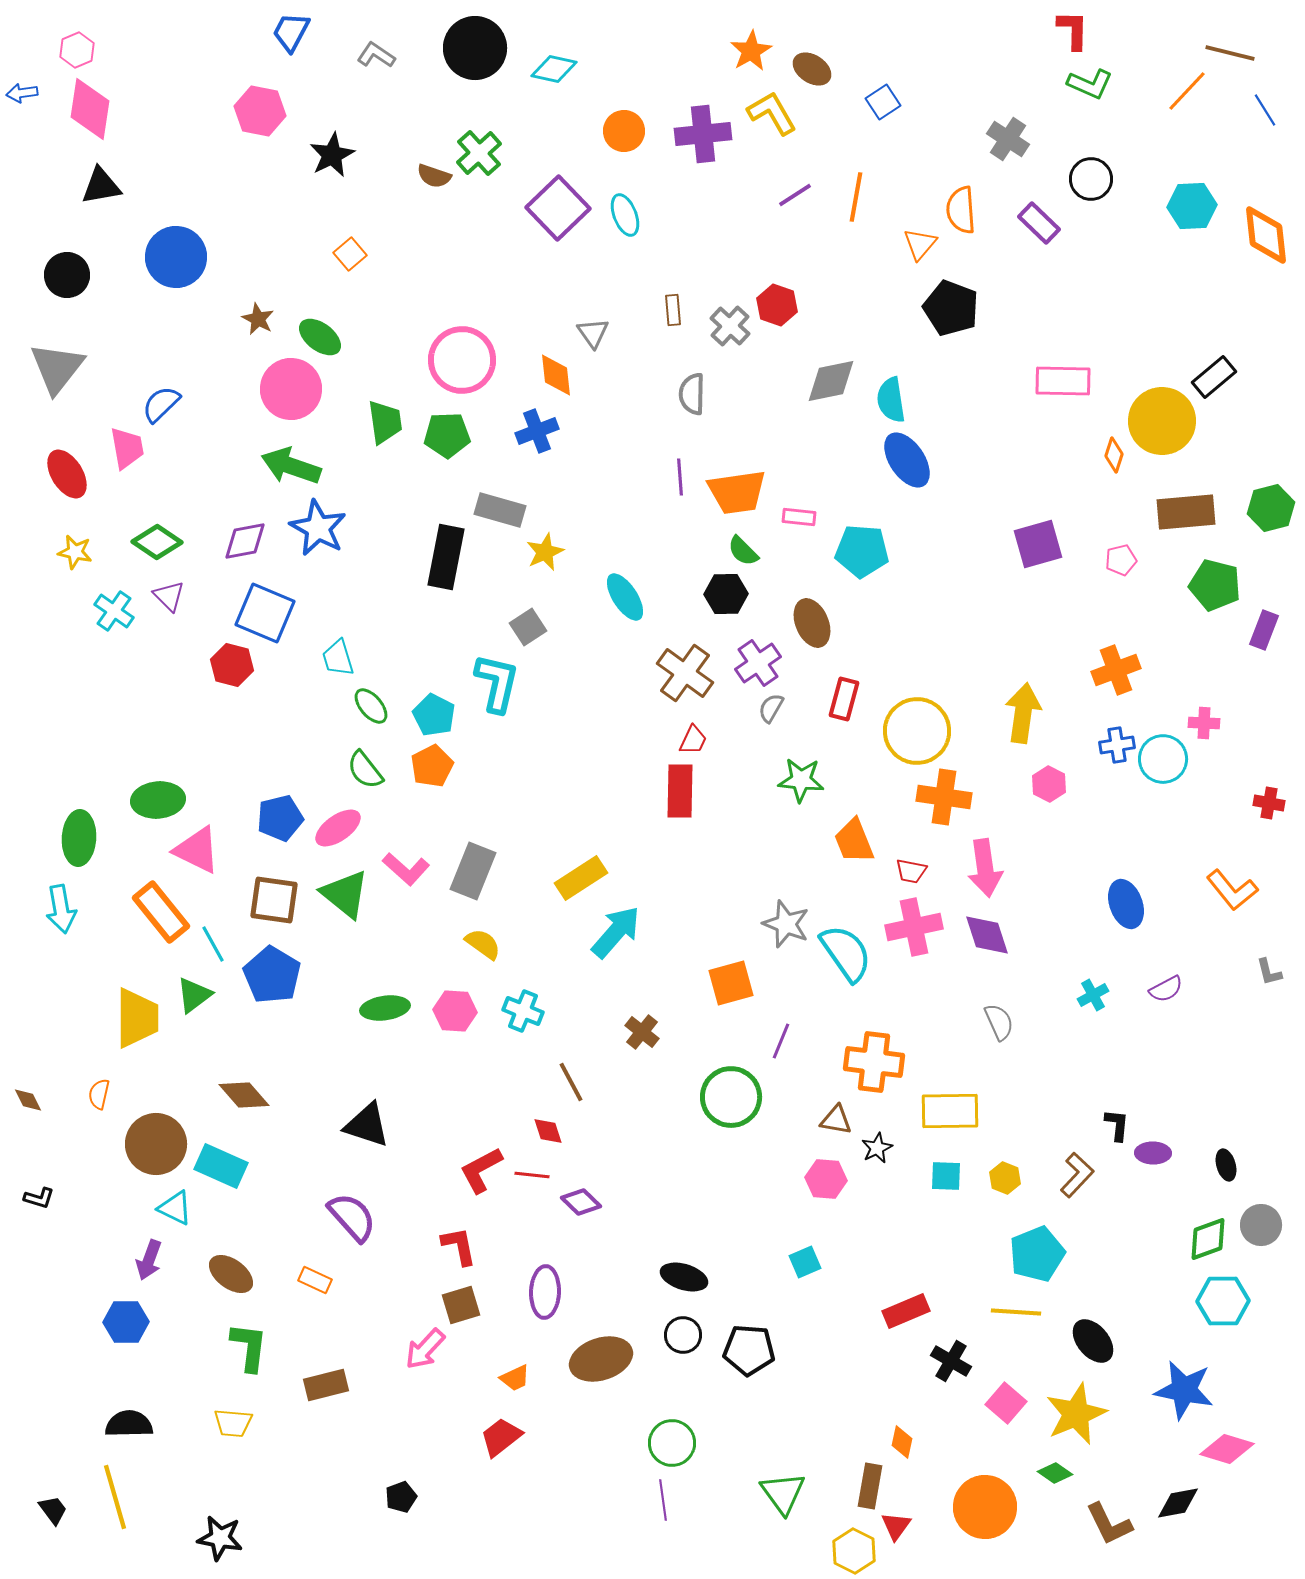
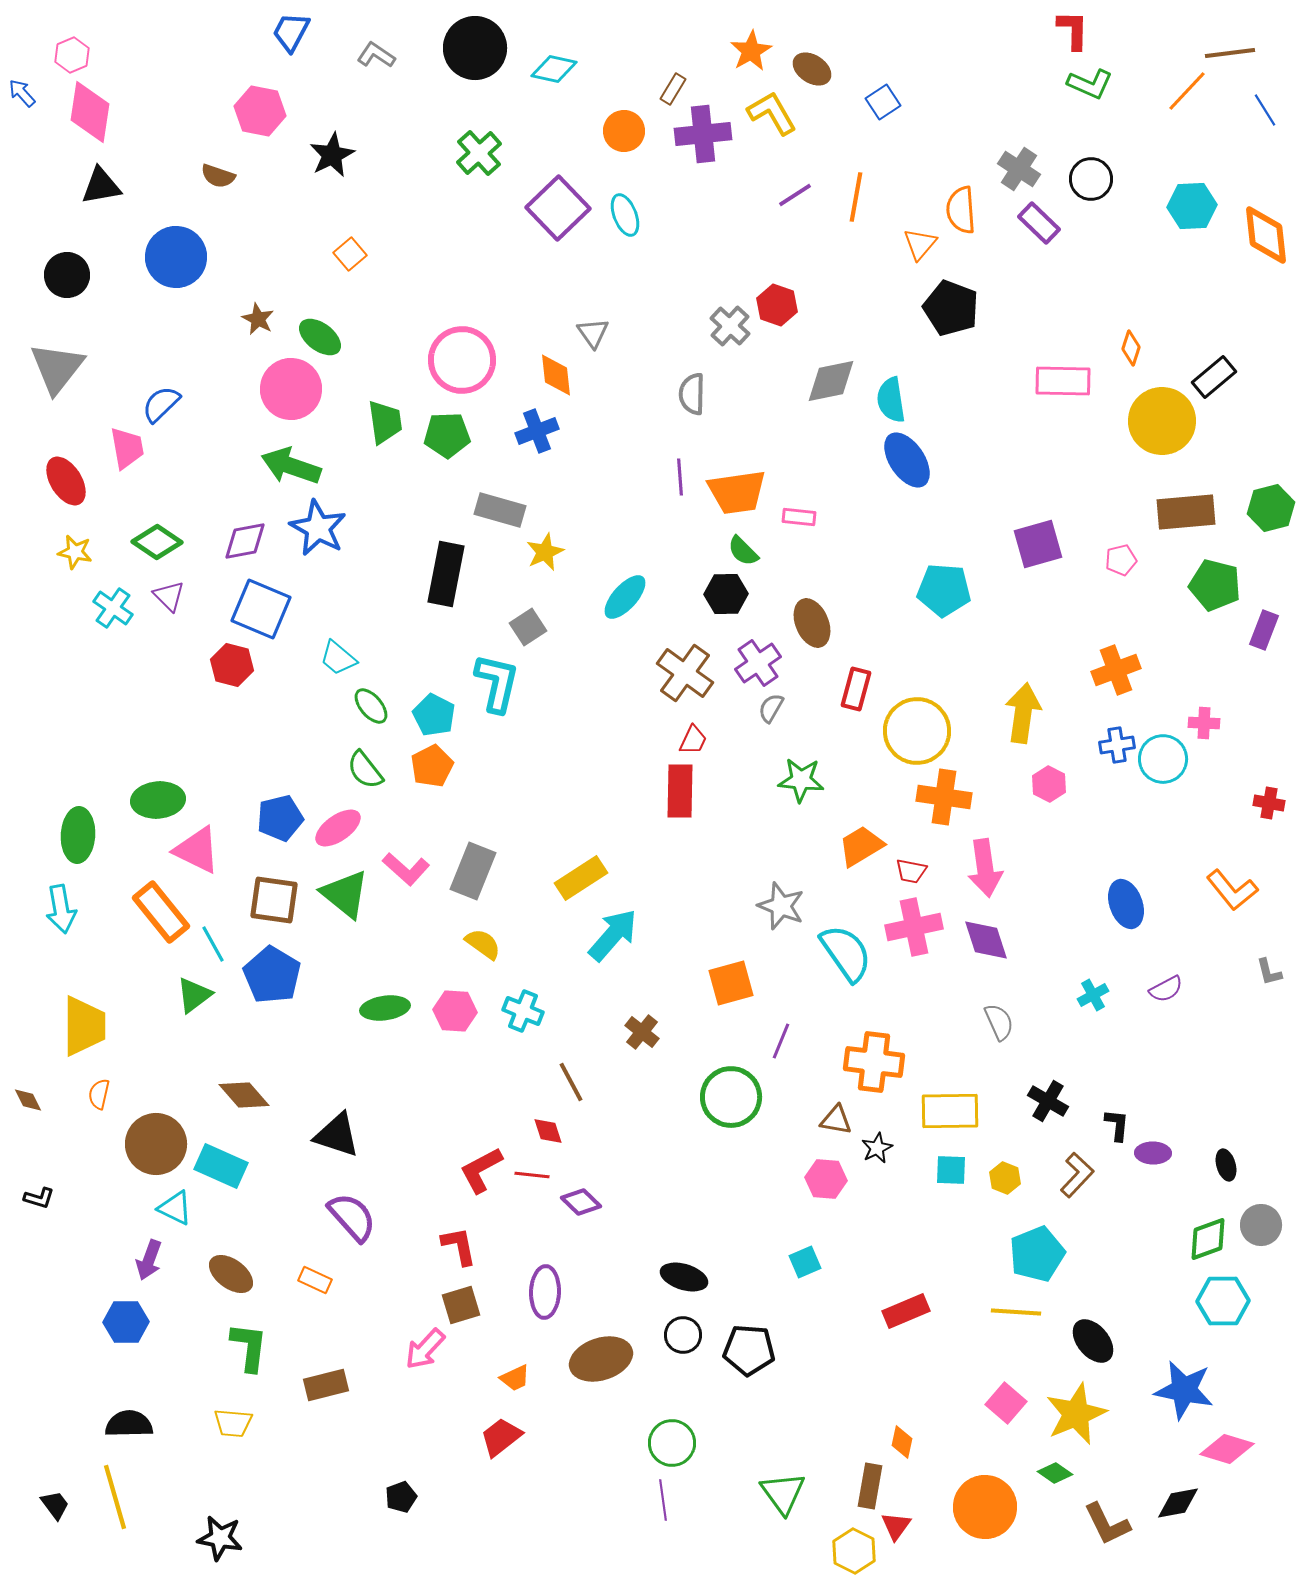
pink hexagon at (77, 50): moved 5 px left, 5 px down
brown line at (1230, 53): rotated 21 degrees counterclockwise
blue arrow at (22, 93): rotated 56 degrees clockwise
pink diamond at (90, 109): moved 3 px down
gray cross at (1008, 139): moved 11 px right, 30 px down
brown semicircle at (434, 176): moved 216 px left
brown rectangle at (673, 310): moved 221 px up; rotated 36 degrees clockwise
orange diamond at (1114, 455): moved 17 px right, 107 px up
red ellipse at (67, 474): moved 1 px left, 7 px down
cyan pentagon at (862, 551): moved 82 px right, 39 px down
black rectangle at (446, 557): moved 17 px down
cyan ellipse at (625, 597): rotated 75 degrees clockwise
cyan cross at (114, 611): moved 1 px left, 3 px up
blue square at (265, 613): moved 4 px left, 4 px up
cyan trapezoid at (338, 658): rotated 33 degrees counterclockwise
red rectangle at (844, 699): moved 12 px right, 10 px up
green ellipse at (79, 838): moved 1 px left, 3 px up
orange trapezoid at (854, 841): moved 7 px right, 5 px down; rotated 81 degrees clockwise
gray star at (786, 924): moved 5 px left, 18 px up
cyan arrow at (616, 932): moved 3 px left, 3 px down
purple diamond at (987, 935): moved 1 px left, 5 px down
yellow trapezoid at (137, 1018): moved 53 px left, 8 px down
black triangle at (367, 1125): moved 30 px left, 10 px down
cyan square at (946, 1176): moved 5 px right, 6 px up
black cross at (951, 1361): moved 97 px right, 260 px up
black trapezoid at (53, 1510): moved 2 px right, 5 px up
brown L-shape at (1109, 1524): moved 2 px left
